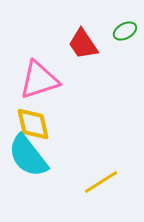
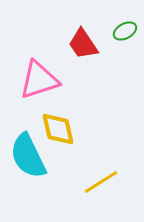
yellow diamond: moved 25 px right, 5 px down
cyan semicircle: rotated 12 degrees clockwise
